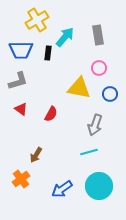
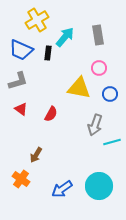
blue trapezoid: rotated 25 degrees clockwise
cyan line: moved 23 px right, 10 px up
orange cross: rotated 18 degrees counterclockwise
